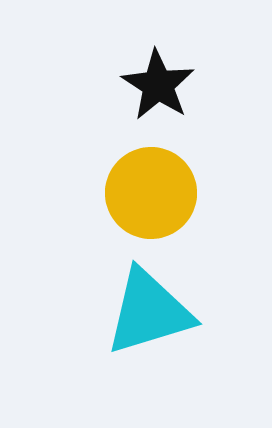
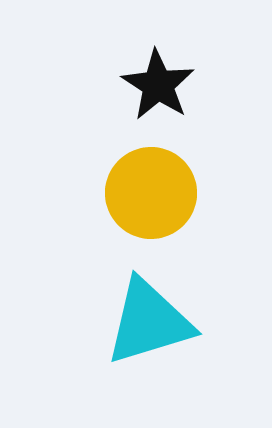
cyan triangle: moved 10 px down
